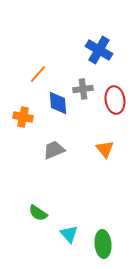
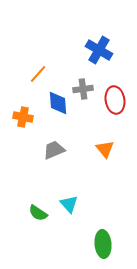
cyan triangle: moved 30 px up
